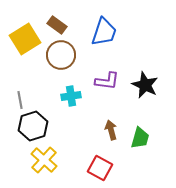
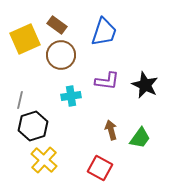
yellow square: rotated 8 degrees clockwise
gray line: rotated 24 degrees clockwise
green trapezoid: rotated 20 degrees clockwise
